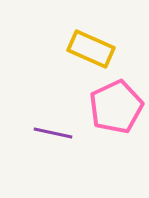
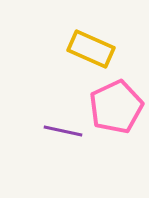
purple line: moved 10 px right, 2 px up
